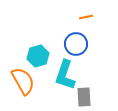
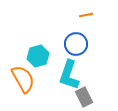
orange line: moved 2 px up
cyan L-shape: moved 4 px right
orange semicircle: moved 2 px up
gray rectangle: rotated 24 degrees counterclockwise
